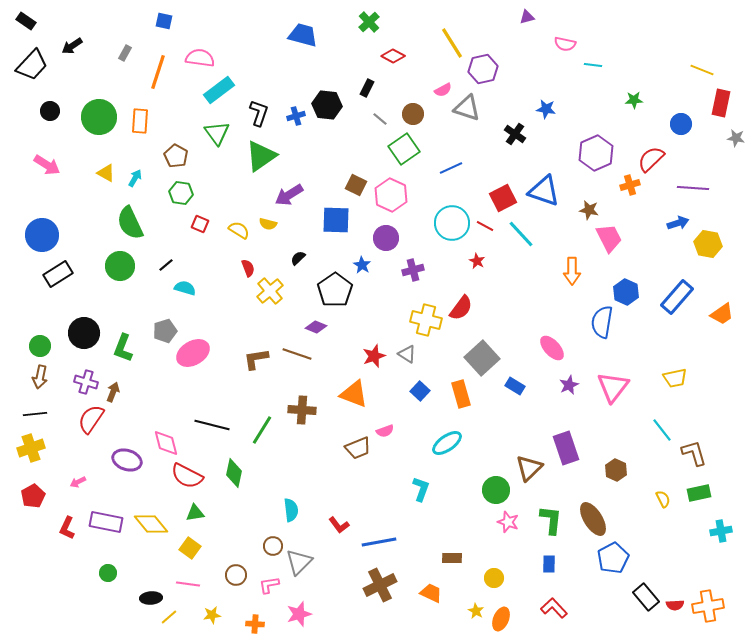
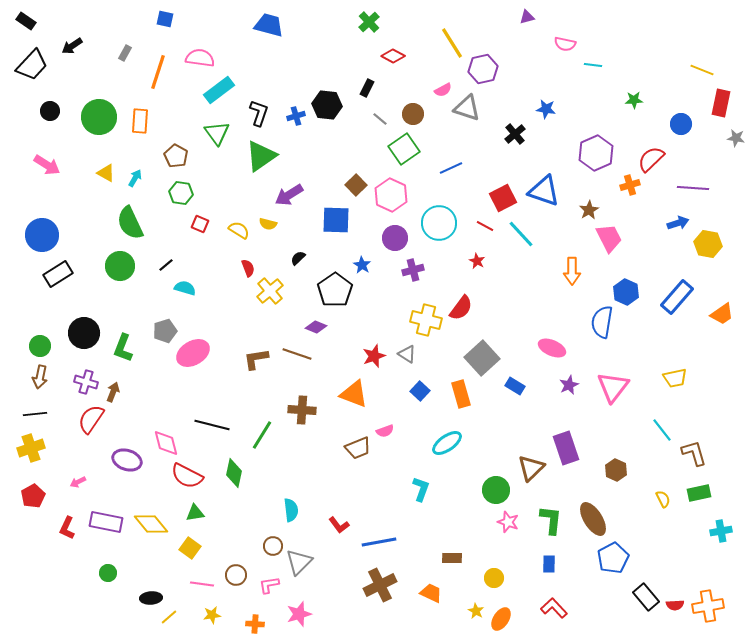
blue square at (164, 21): moved 1 px right, 2 px up
blue trapezoid at (303, 35): moved 34 px left, 10 px up
black cross at (515, 134): rotated 15 degrees clockwise
brown square at (356, 185): rotated 20 degrees clockwise
brown star at (589, 210): rotated 30 degrees clockwise
cyan circle at (452, 223): moved 13 px left
purple circle at (386, 238): moved 9 px right
pink ellipse at (552, 348): rotated 24 degrees counterclockwise
green line at (262, 430): moved 5 px down
brown triangle at (529, 468): moved 2 px right
pink line at (188, 584): moved 14 px right
orange ellipse at (501, 619): rotated 10 degrees clockwise
